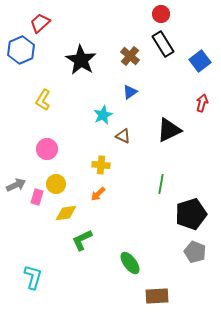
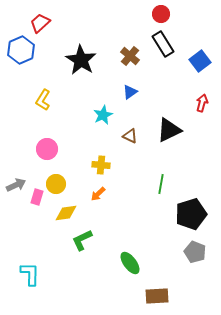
brown triangle: moved 7 px right
cyan L-shape: moved 3 px left, 3 px up; rotated 15 degrees counterclockwise
